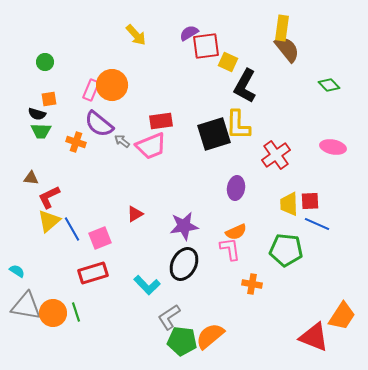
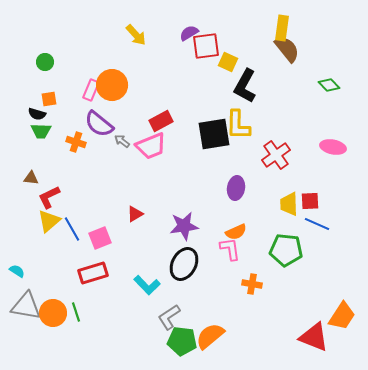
red rectangle at (161, 121): rotated 20 degrees counterclockwise
black square at (214, 134): rotated 8 degrees clockwise
